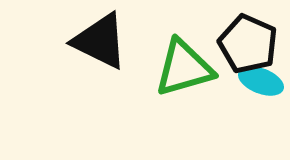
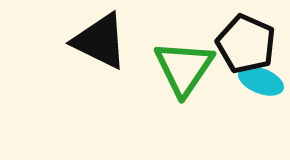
black pentagon: moved 2 px left
green triangle: rotated 40 degrees counterclockwise
